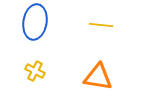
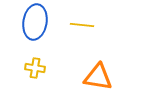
yellow line: moved 19 px left
yellow cross: moved 3 px up; rotated 18 degrees counterclockwise
